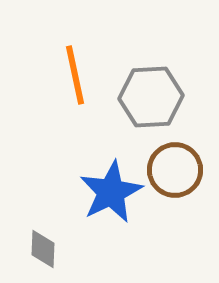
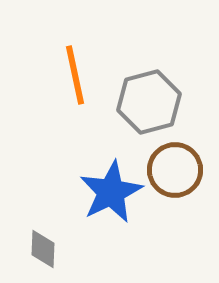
gray hexagon: moved 2 px left, 5 px down; rotated 12 degrees counterclockwise
